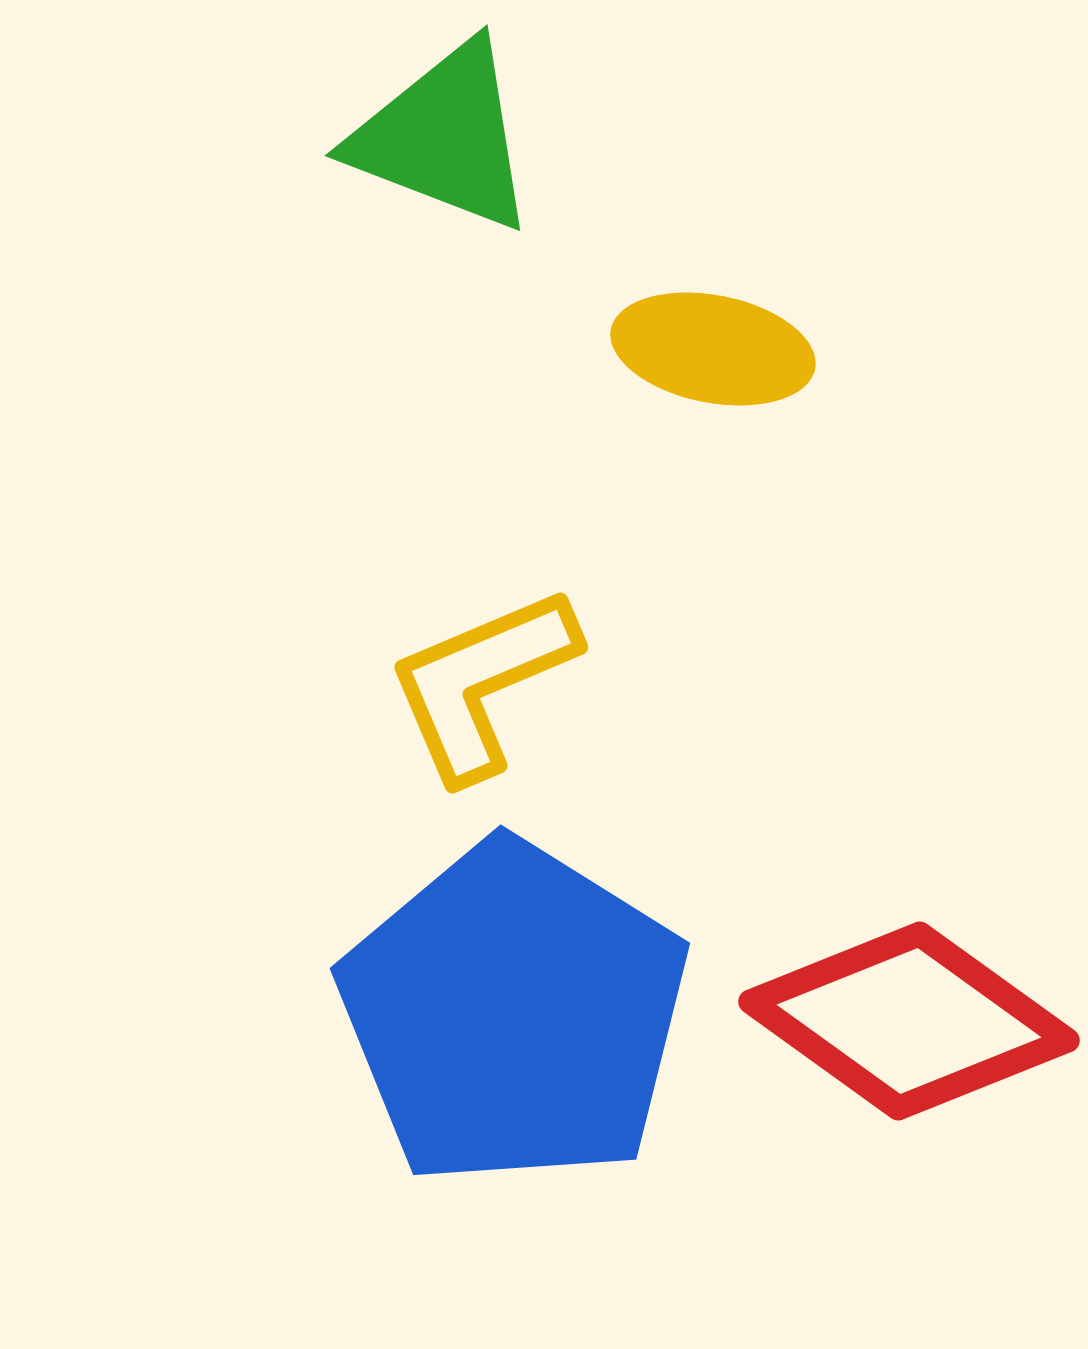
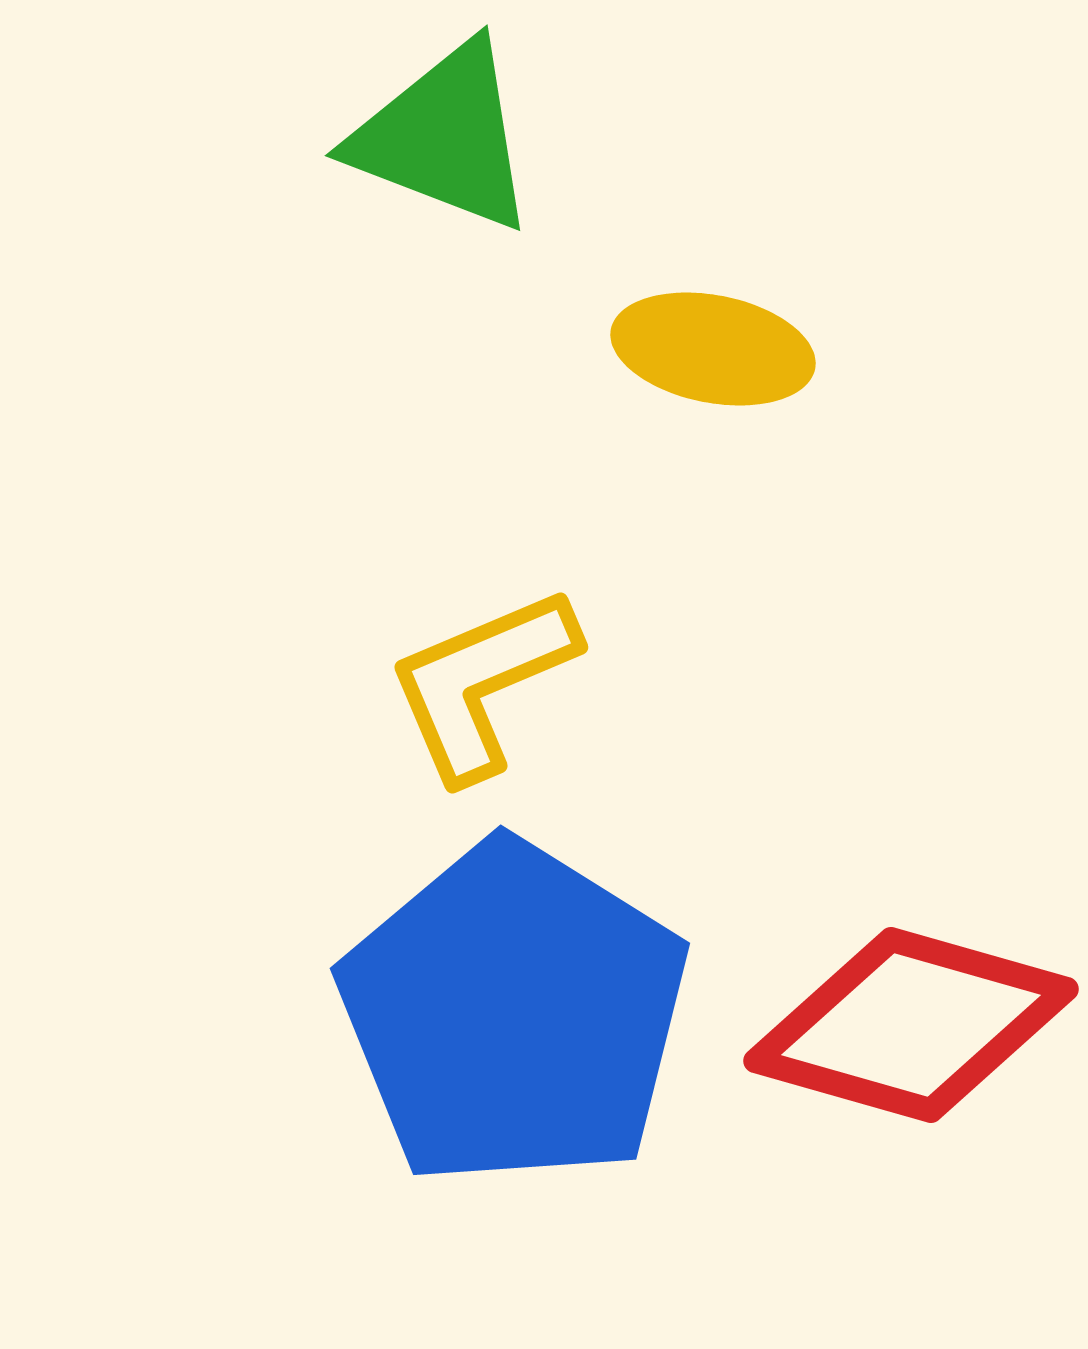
red diamond: moved 2 px right, 4 px down; rotated 20 degrees counterclockwise
